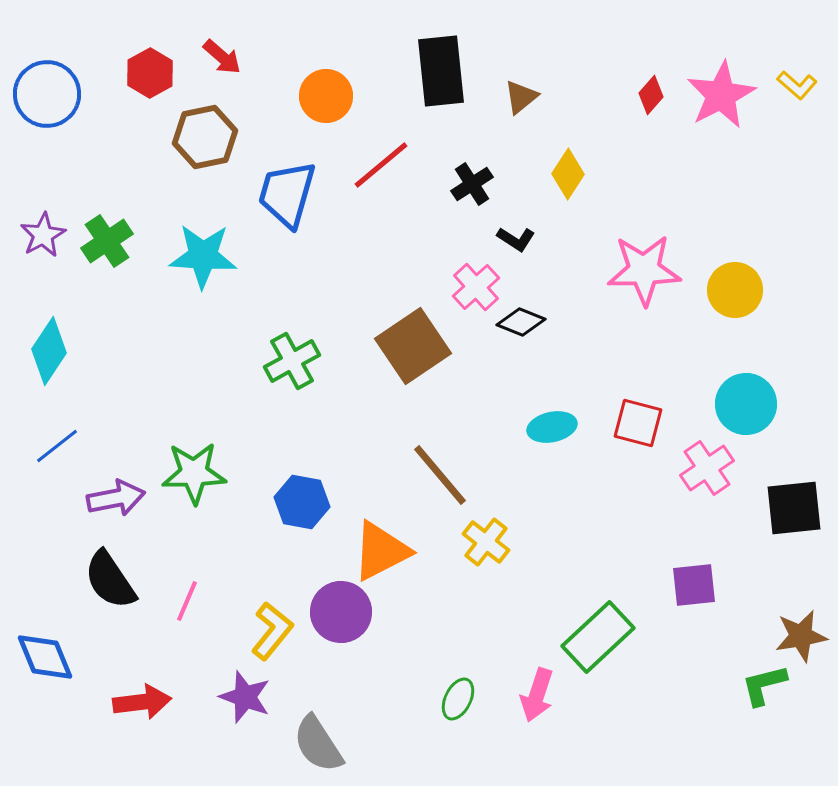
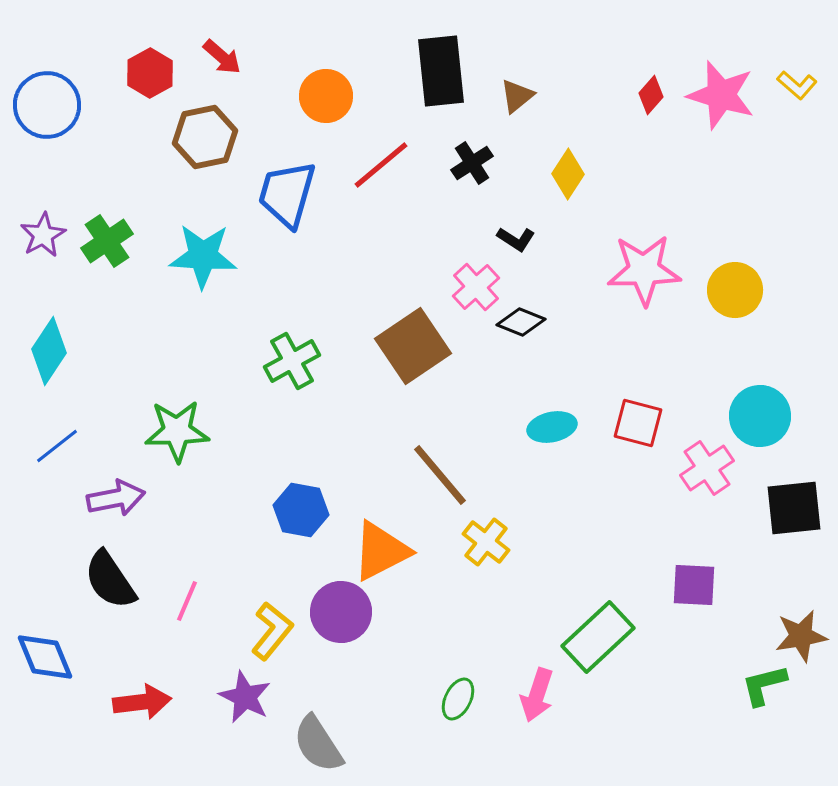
blue circle at (47, 94): moved 11 px down
pink star at (721, 95): rotated 28 degrees counterclockwise
brown triangle at (521, 97): moved 4 px left, 1 px up
black cross at (472, 184): moved 21 px up
cyan circle at (746, 404): moved 14 px right, 12 px down
green star at (194, 473): moved 17 px left, 42 px up
blue hexagon at (302, 502): moved 1 px left, 8 px down
purple square at (694, 585): rotated 9 degrees clockwise
purple star at (245, 697): rotated 6 degrees clockwise
